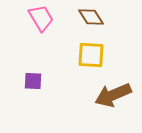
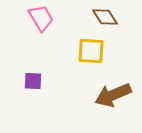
brown diamond: moved 14 px right
yellow square: moved 4 px up
